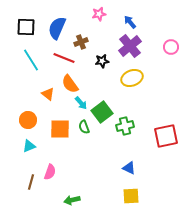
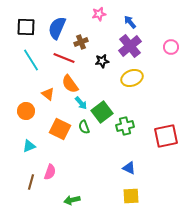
orange circle: moved 2 px left, 9 px up
orange square: rotated 25 degrees clockwise
